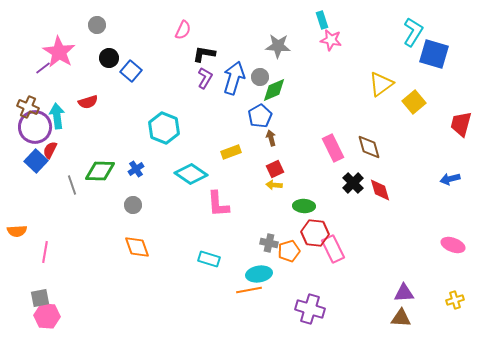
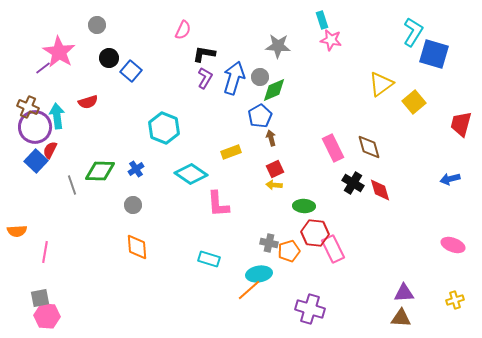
black cross at (353, 183): rotated 15 degrees counterclockwise
orange diamond at (137, 247): rotated 16 degrees clockwise
orange line at (249, 290): rotated 30 degrees counterclockwise
